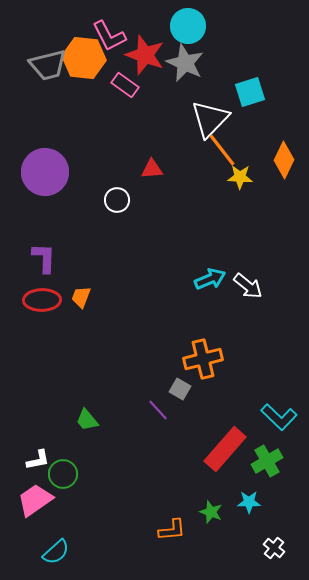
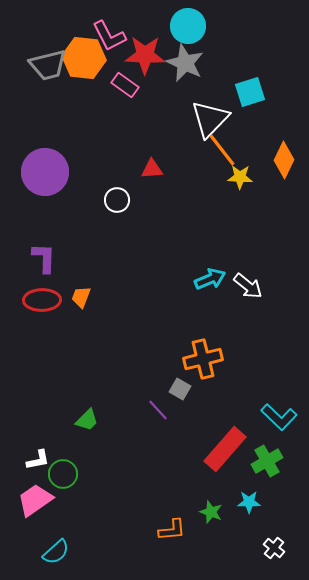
red star: rotated 18 degrees counterclockwise
green trapezoid: rotated 95 degrees counterclockwise
